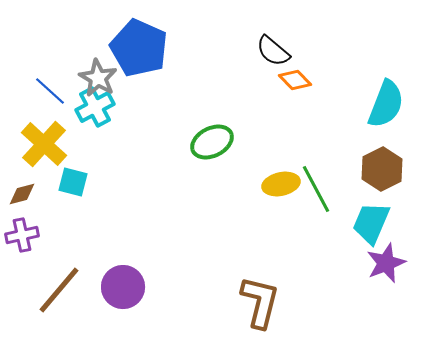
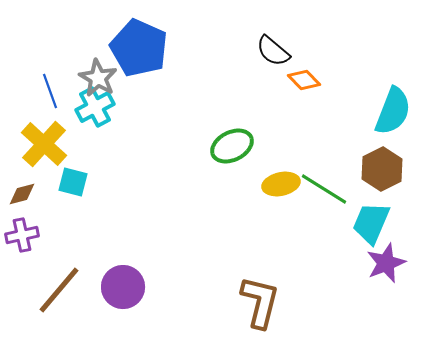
orange diamond: moved 9 px right
blue line: rotated 28 degrees clockwise
cyan semicircle: moved 7 px right, 7 px down
green ellipse: moved 20 px right, 4 px down
green line: moved 8 px right; rotated 30 degrees counterclockwise
